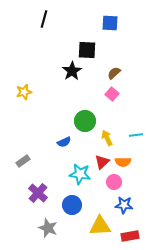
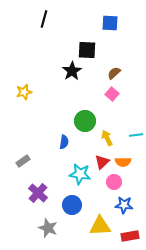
blue semicircle: rotated 56 degrees counterclockwise
